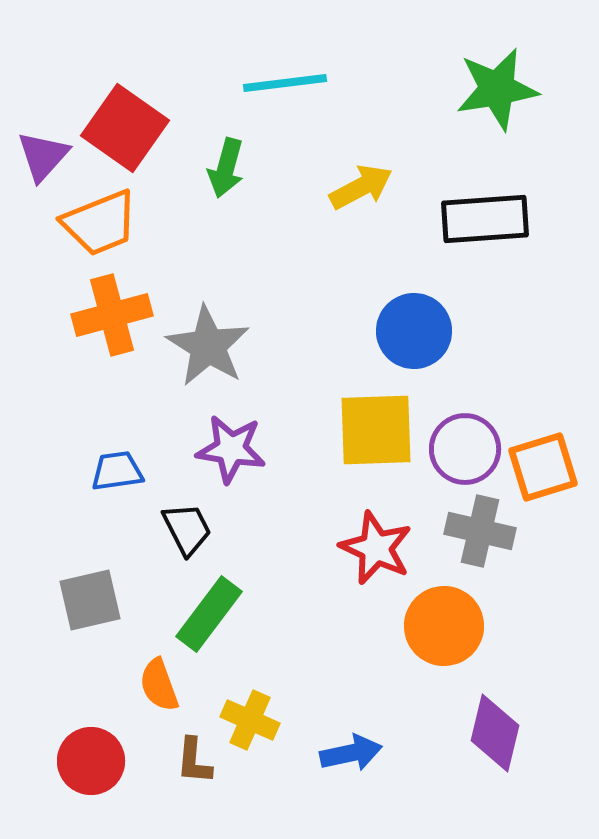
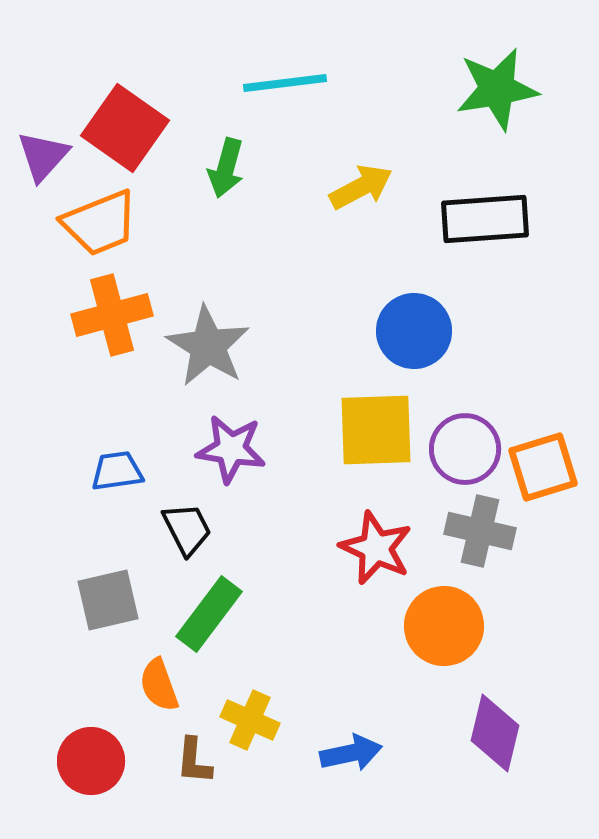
gray square: moved 18 px right
